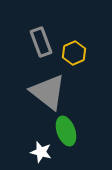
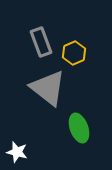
gray triangle: moved 4 px up
green ellipse: moved 13 px right, 3 px up
white star: moved 24 px left
